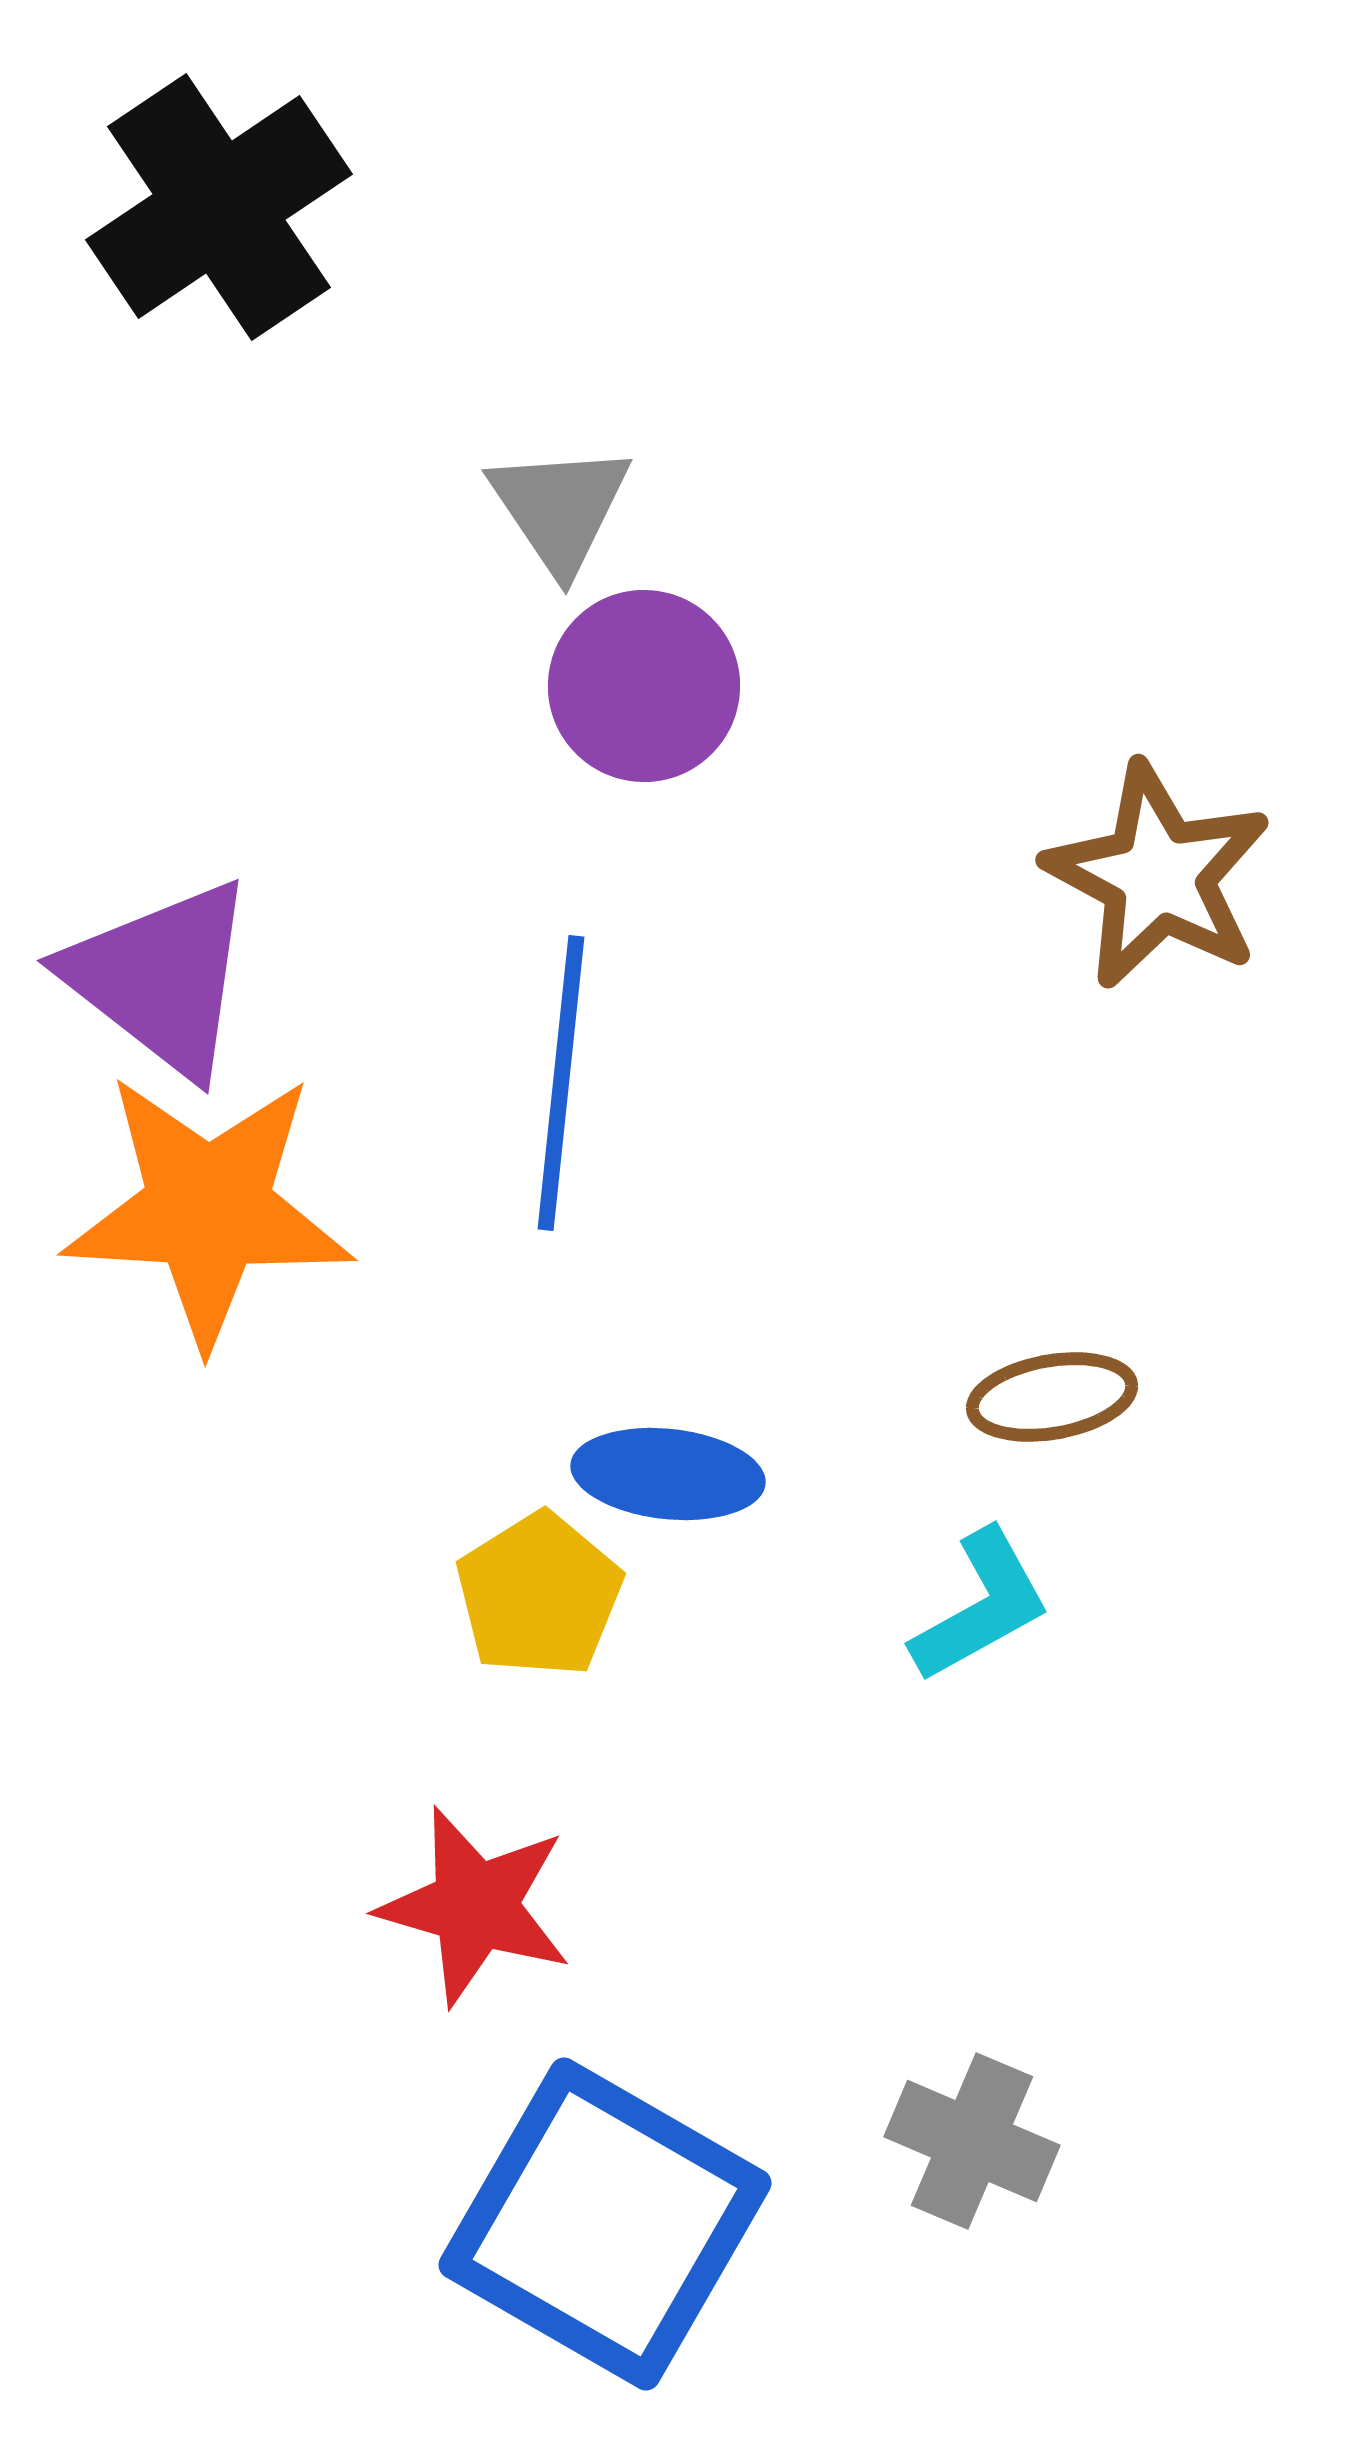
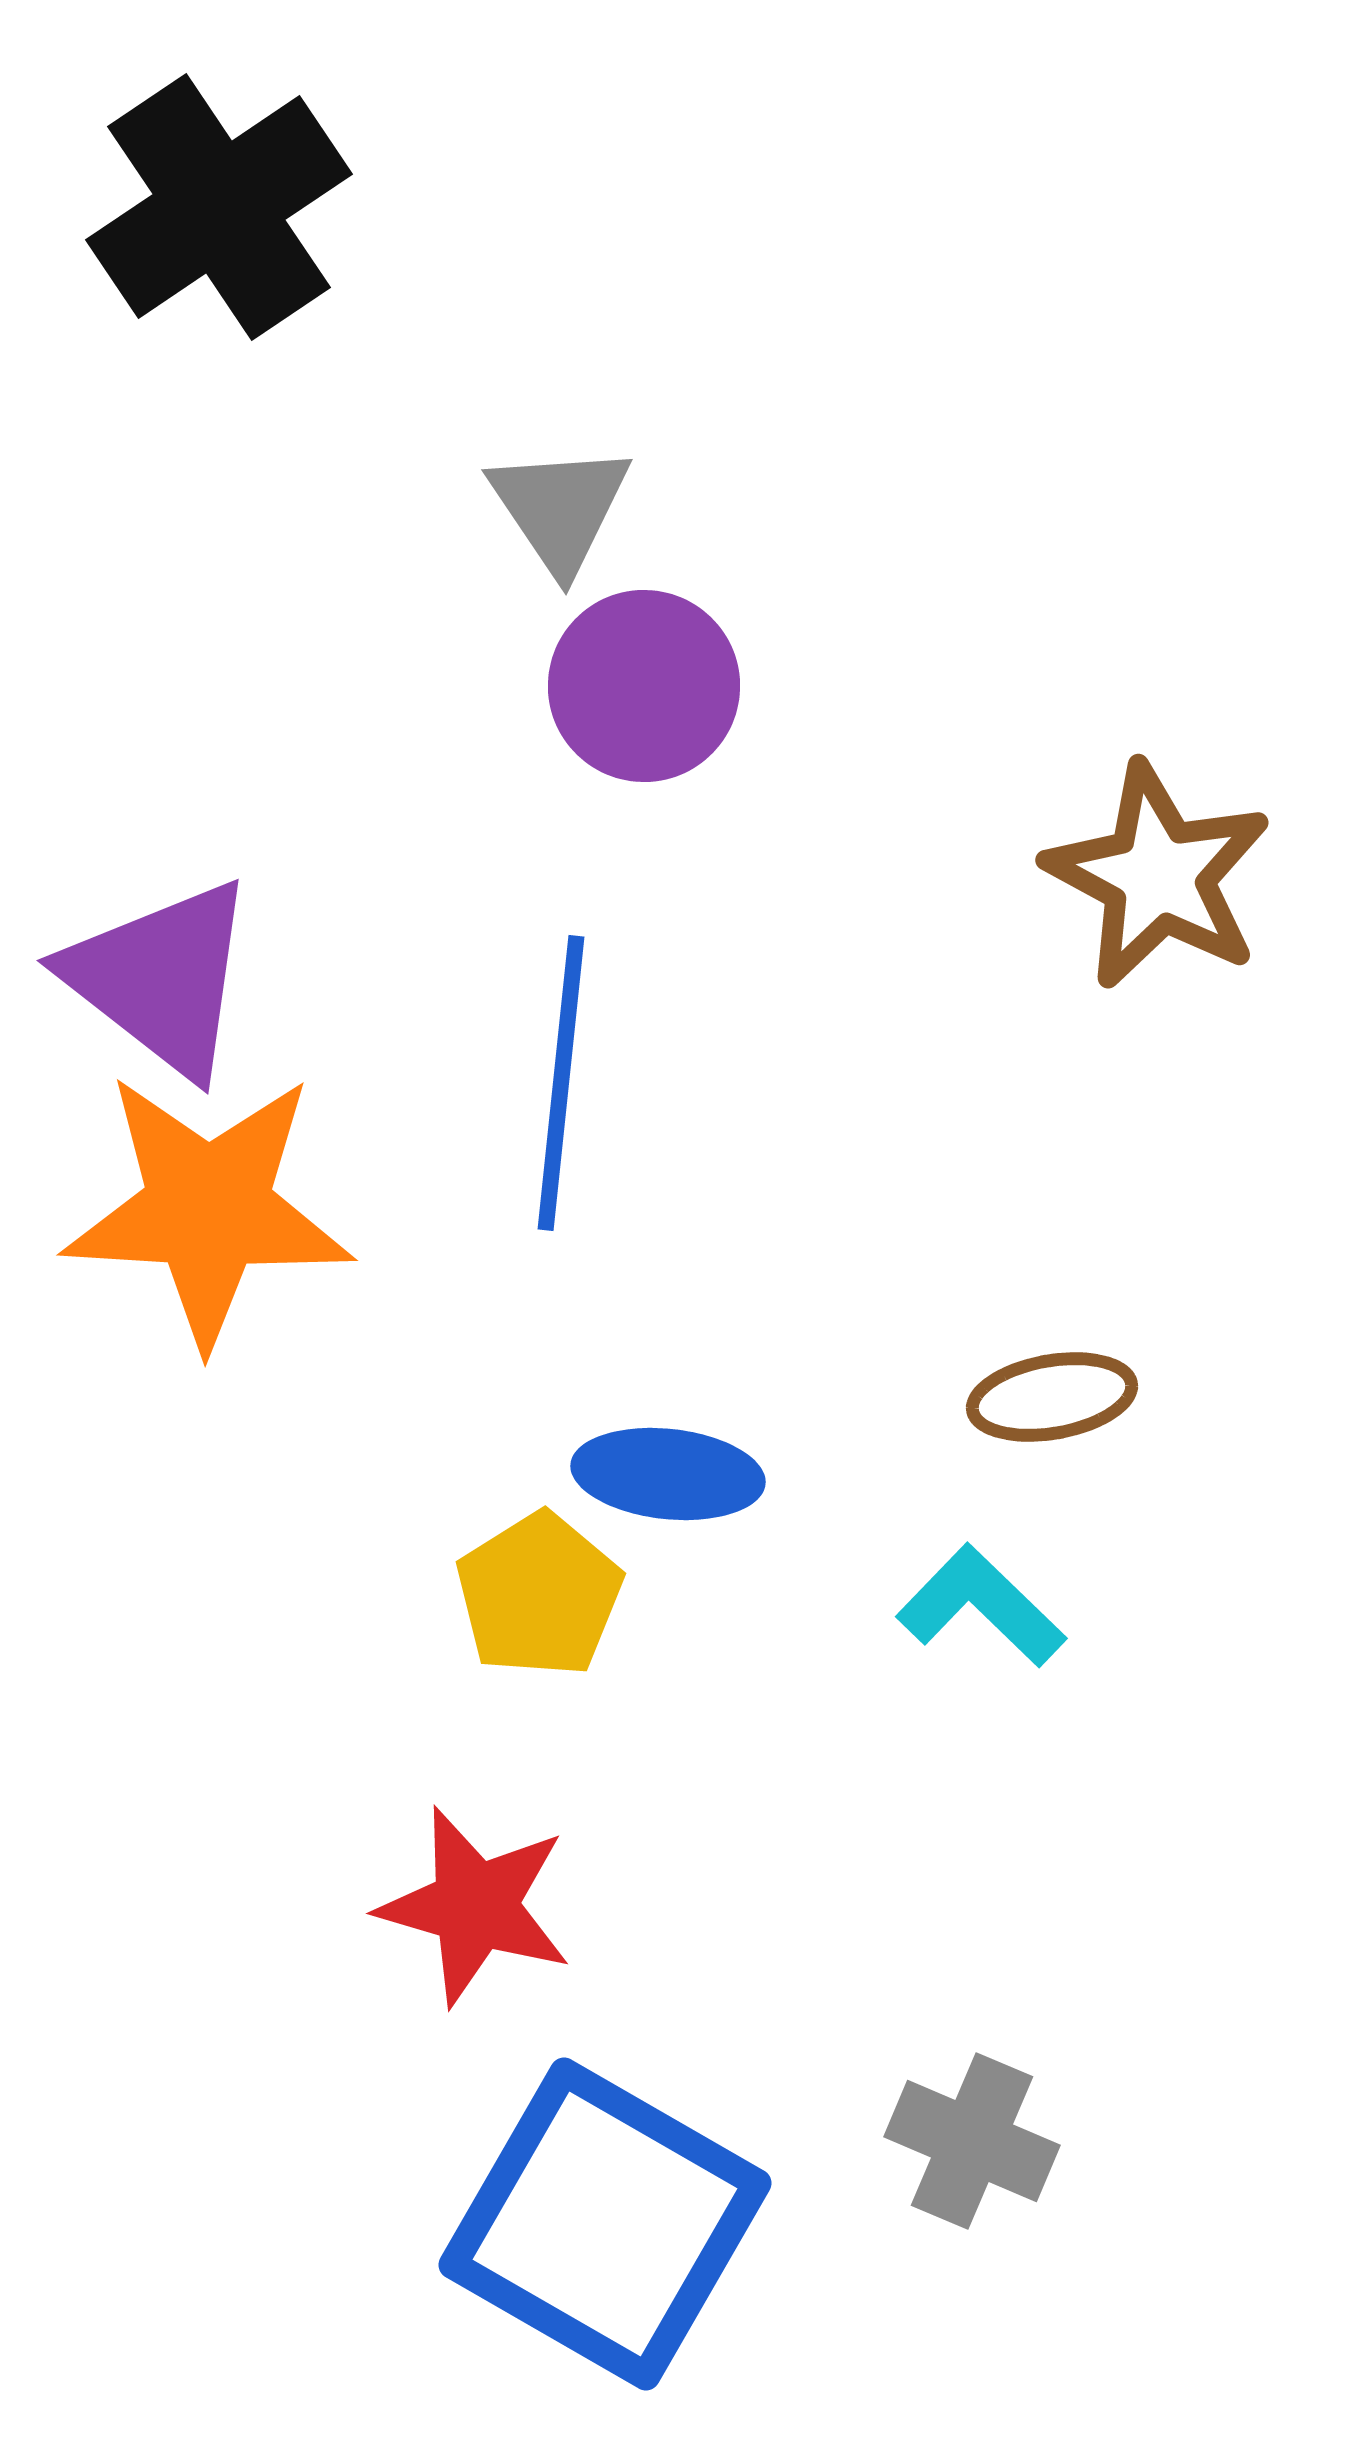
cyan L-shape: rotated 107 degrees counterclockwise
